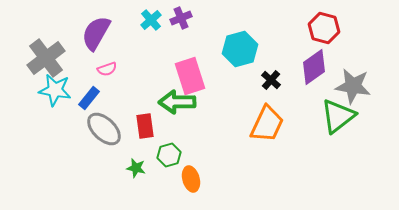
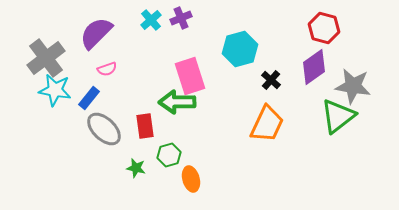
purple semicircle: rotated 15 degrees clockwise
